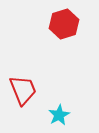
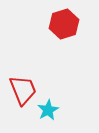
cyan star: moved 11 px left, 5 px up
